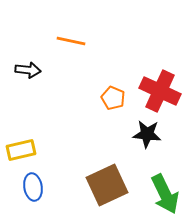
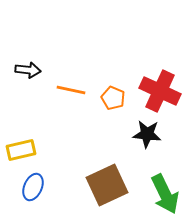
orange line: moved 49 px down
blue ellipse: rotated 32 degrees clockwise
